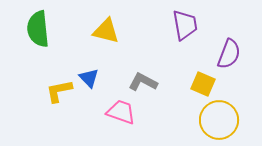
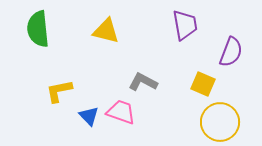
purple semicircle: moved 2 px right, 2 px up
blue triangle: moved 38 px down
yellow circle: moved 1 px right, 2 px down
